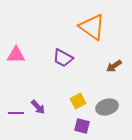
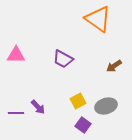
orange triangle: moved 6 px right, 8 px up
purple trapezoid: moved 1 px down
gray ellipse: moved 1 px left, 1 px up
purple square: moved 1 px right, 1 px up; rotated 21 degrees clockwise
